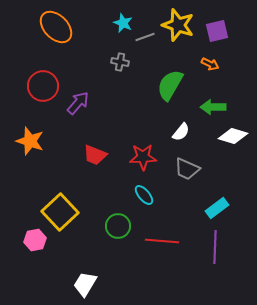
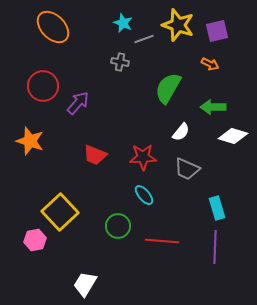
orange ellipse: moved 3 px left
gray line: moved 1 px left, 2 px down
green semicircle: moved 2 px left, 3 px down
cyan rectangle: rotated 70 degrees counterclockwise
